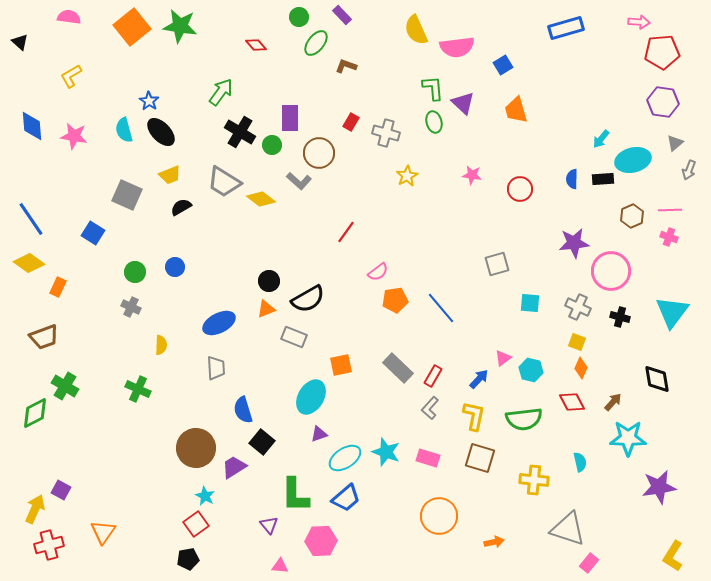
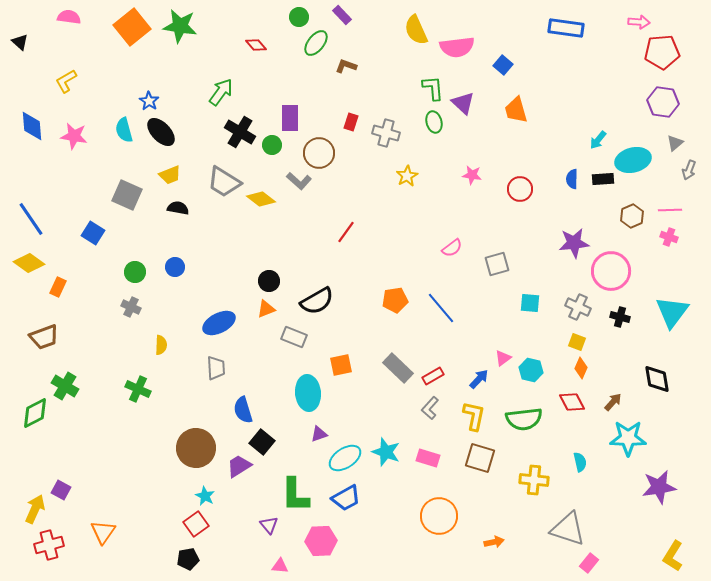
blue rectangle at (566, 28): rotated 24 degrees clockwise
blue square at (503, 65): rotated 18 degrees counterclockwise
yellow L-shape at (71, 76): moved 5 px left, 5 px down
red rectangle at (351, 122): rotated 12 degrees counterclockwise
cyan arrow at (601, 139): moved 3 px left, 1 px down
black semicircle at (181, 207): moved 3 px left, 1 px down; rotated 40 degrees clockwise
pink semicircle at (378, 272): moved 74 px right, 24 px up
black semicircle at (308, 299): moved 9 px right, 2 px down
red rectangle at (433, 376): rotated 30 degrees clockwise
cyan ellipse at (311, 397): moved 3 px left, 4 px up; rotated 36 degrees counterclockwise
purple trapezoid at (234, 467): moved 5 px right, 1 px up
blue trapezoid at (346, 498): rotated 12 degrees clockwise
